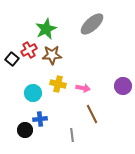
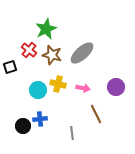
gray ellipse: moved 10 px left, 29 px down
red cross: rotated 21 degrees counterclockwise
brown star: rotated 18 degrees clockwise
black square: moved 2 px left, 8 px down; rotated 32 degrees clockwise
purple circle: moved 7 px left, 1 px down
cyan circle: moved 5 px right, 3 px up
brown line: moved 4 px right
black circle: moved 2 px left, 4 px up
gray line: moved 2 px up
